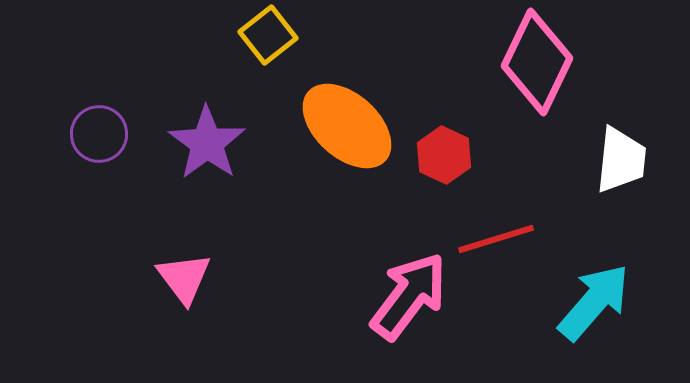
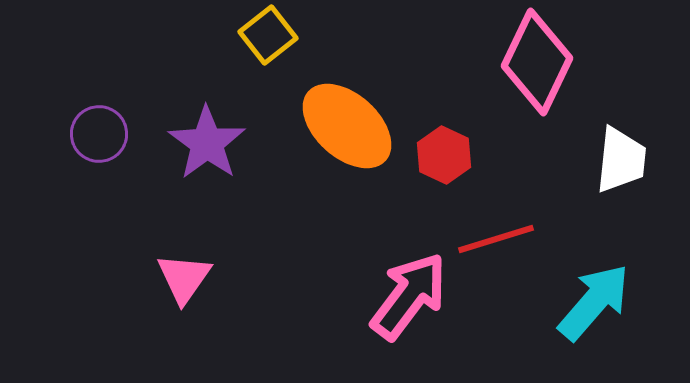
pink triangle: rotated 12 degrees clockwise
